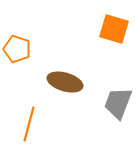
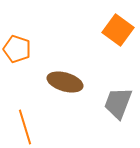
orange square: moved 4 px right, 1 px down; rotated 20 degrees clockwise
orange line: moved 4 px left, 3 px down; rotated 32 degrees counterclockwise
